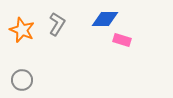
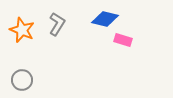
blue diamond: rotated 12 degrees clockwise
pink rectangle: moved 1 px right
